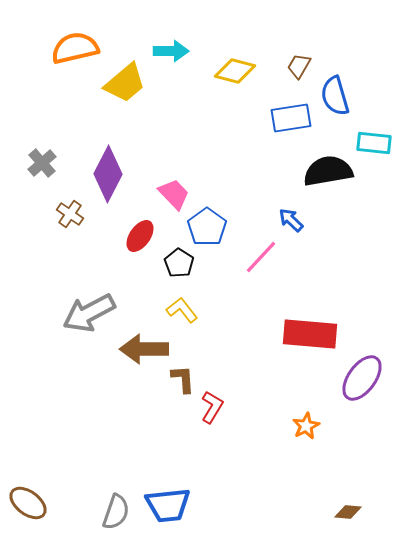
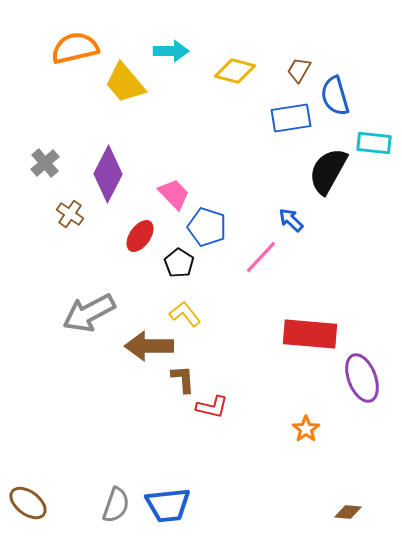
brown trapezoid: moved 4 px down
yellow trapezoid: rotated 90 degrees clockwise
gray cross: moved 3 px right
black semicircle: rotated 51 degrees counterclockwise
blue pentagon: rotated 18 degrees counterclockwise
yellow L-shape: moved 3 px right, 4 px down
brown arrow: moved 5 px right, 3 px up
purple ellipse: rotated 57 degrees counterclockwise
red L-shape: rotated 72 degrees clockwise
orange star: moved 3 px down; rotated 8 degrees counterclockwise
gray semicircle: moved 7 px up
